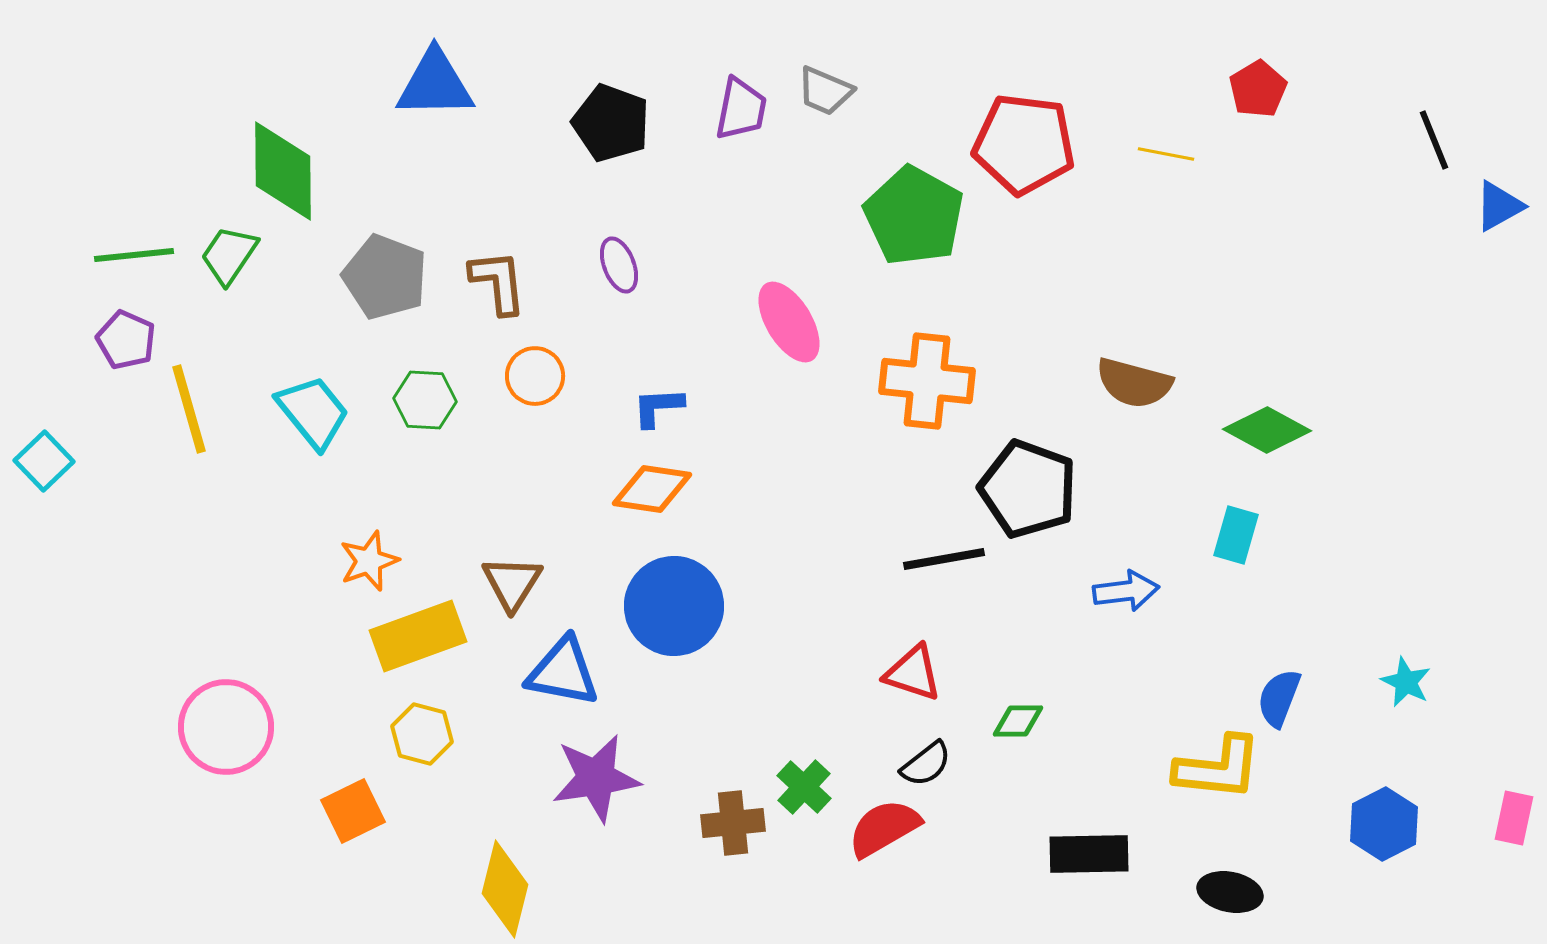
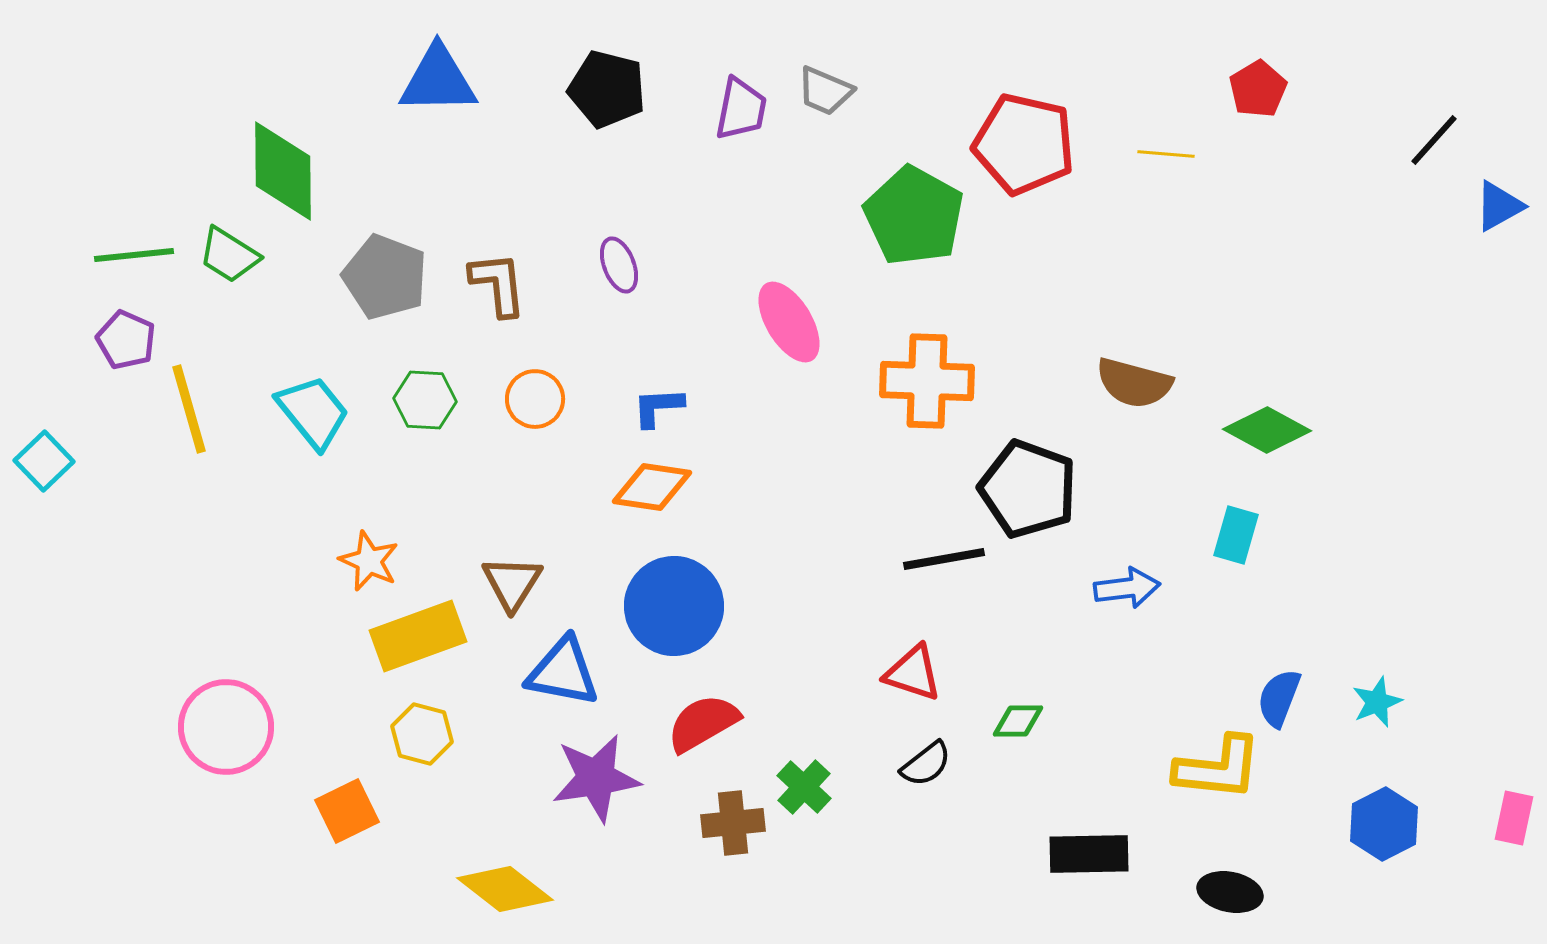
blue triangle at (435, 84): moved 3 px right, 4 px up
black pentagon at (611, 123): moved 4 px left, 34 px up; rotated 6 degrees counterclockwise
black line at (1434, 140): rotated 64 degrees clockwise
red pentagon at (1024, 144): rotated 6 degrees clockwise
yellow line at (1166, 154): rotated 6 degrees counterclockwise
green trapezoid at (229, 255): rotated 92 degrees counterclockwise
brown L-shape at (498, 282): moved 2 px down
orange circle at (535, 376): moved 23 px down
orange cross at (927, 381): rotated 4 degrees counterclockwise
orange diamond at (652, 489): moved 2 px up
orange star at (369, 561): rotated 28 degrees counterclockwise
blue arrow at (1126, 591): moved 1 px right, 3 px up
cyan star at (1406, 682): moved 29 px left, 20 px down; rotated 24 degrees clockwise
orange square at (353, 811): moved 6 px left
red semicircle at (884, 828): moved 181 px left, 105 px up
yellow diamond at (505, 889): rotated 66 degrees counterclockwise
